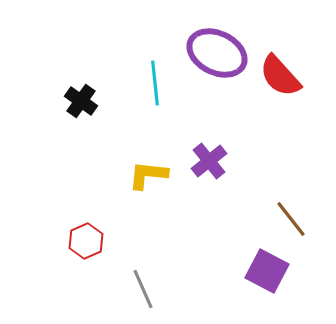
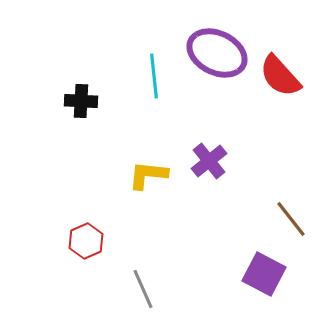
cyan line: moved 1 px left, 7 px up
black cross: rotated 32 degrees counterclockwise
purple square: moved 3 px left, 3 px down
